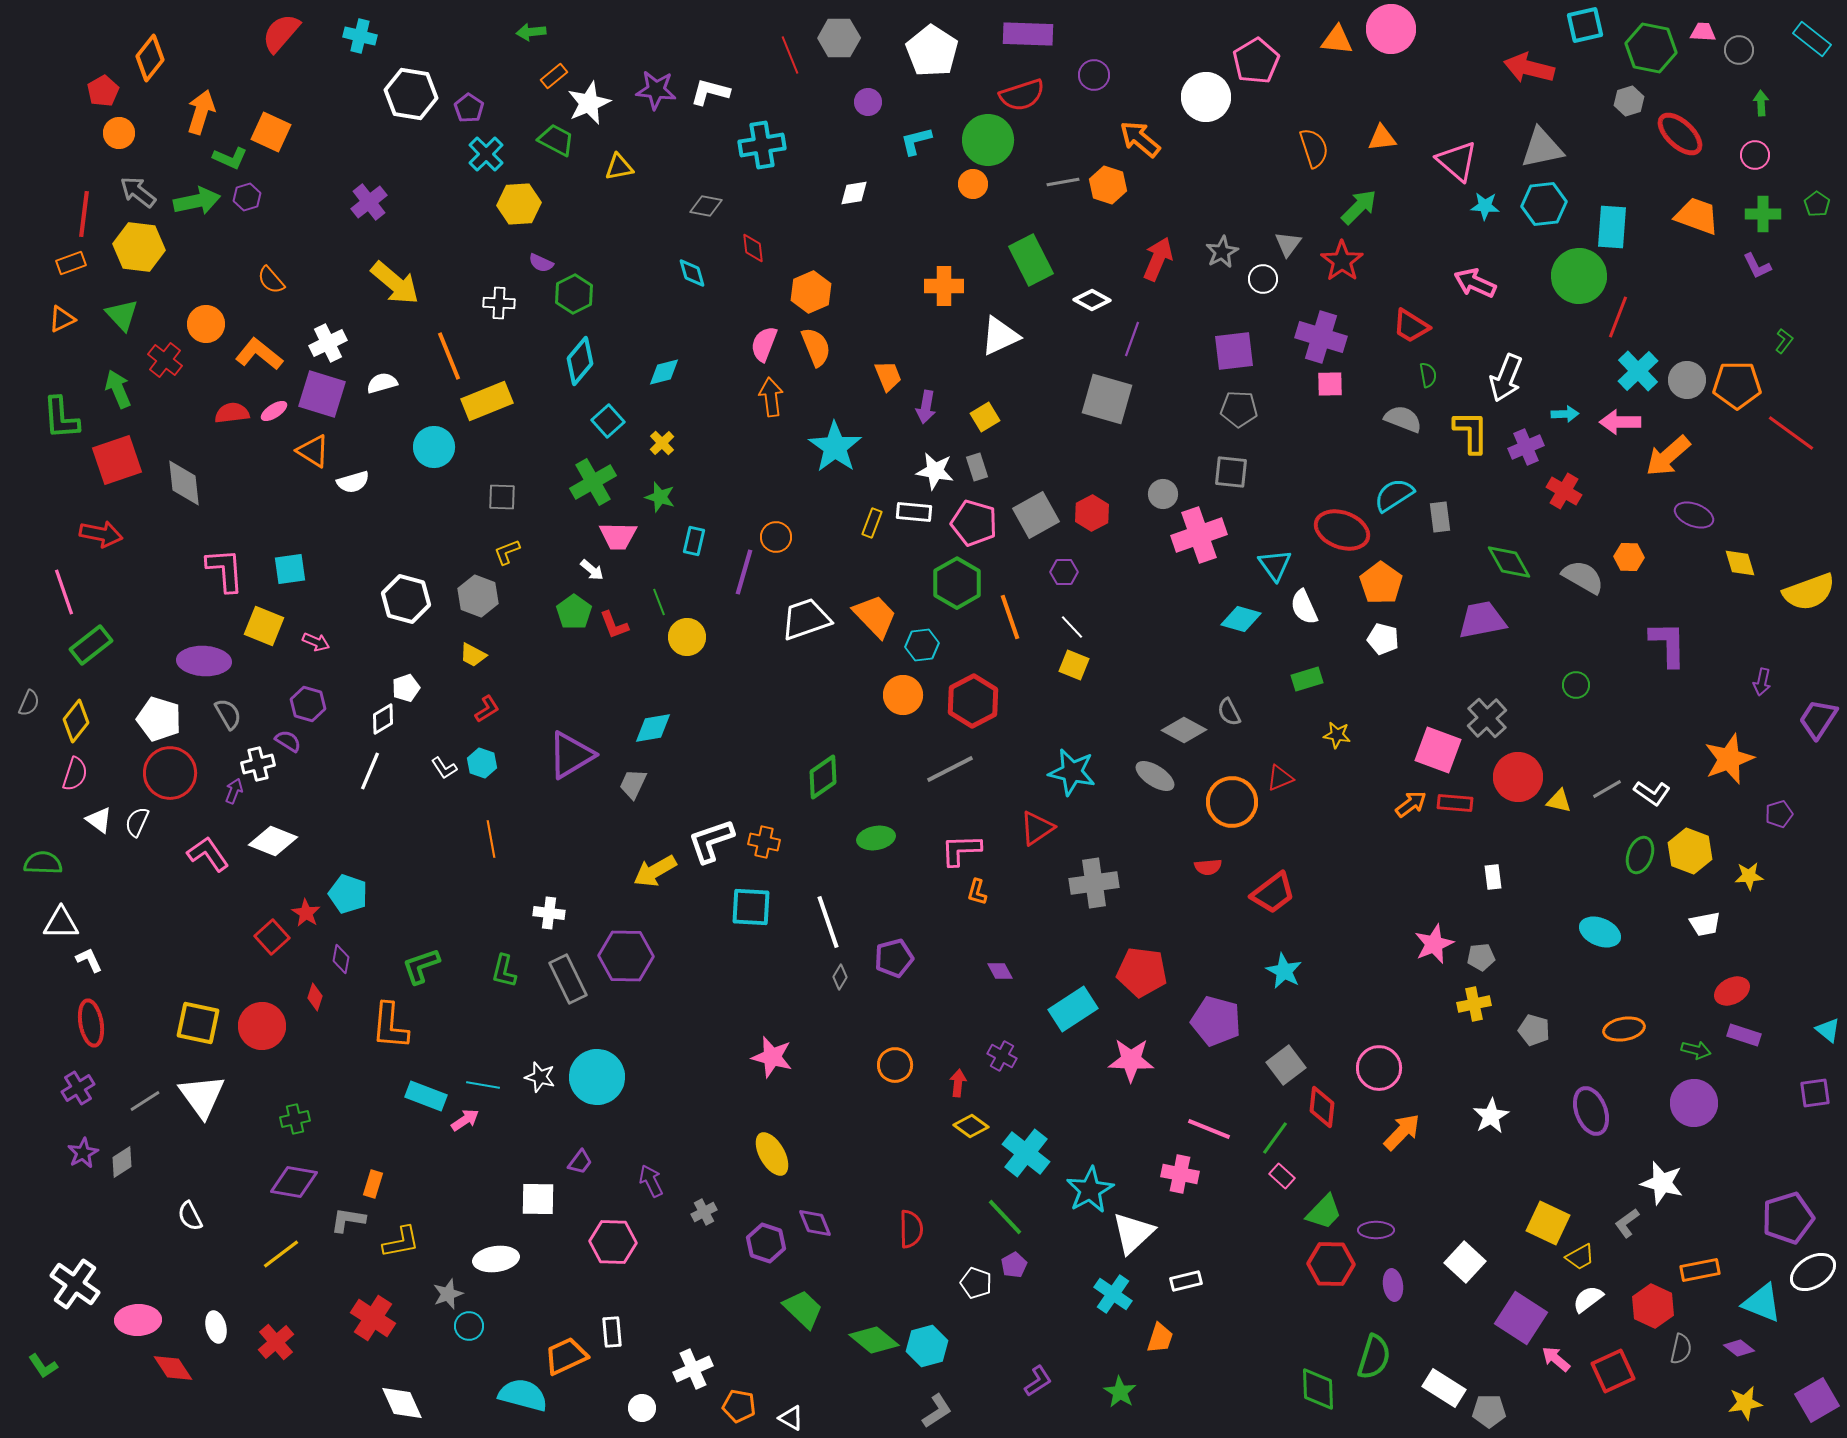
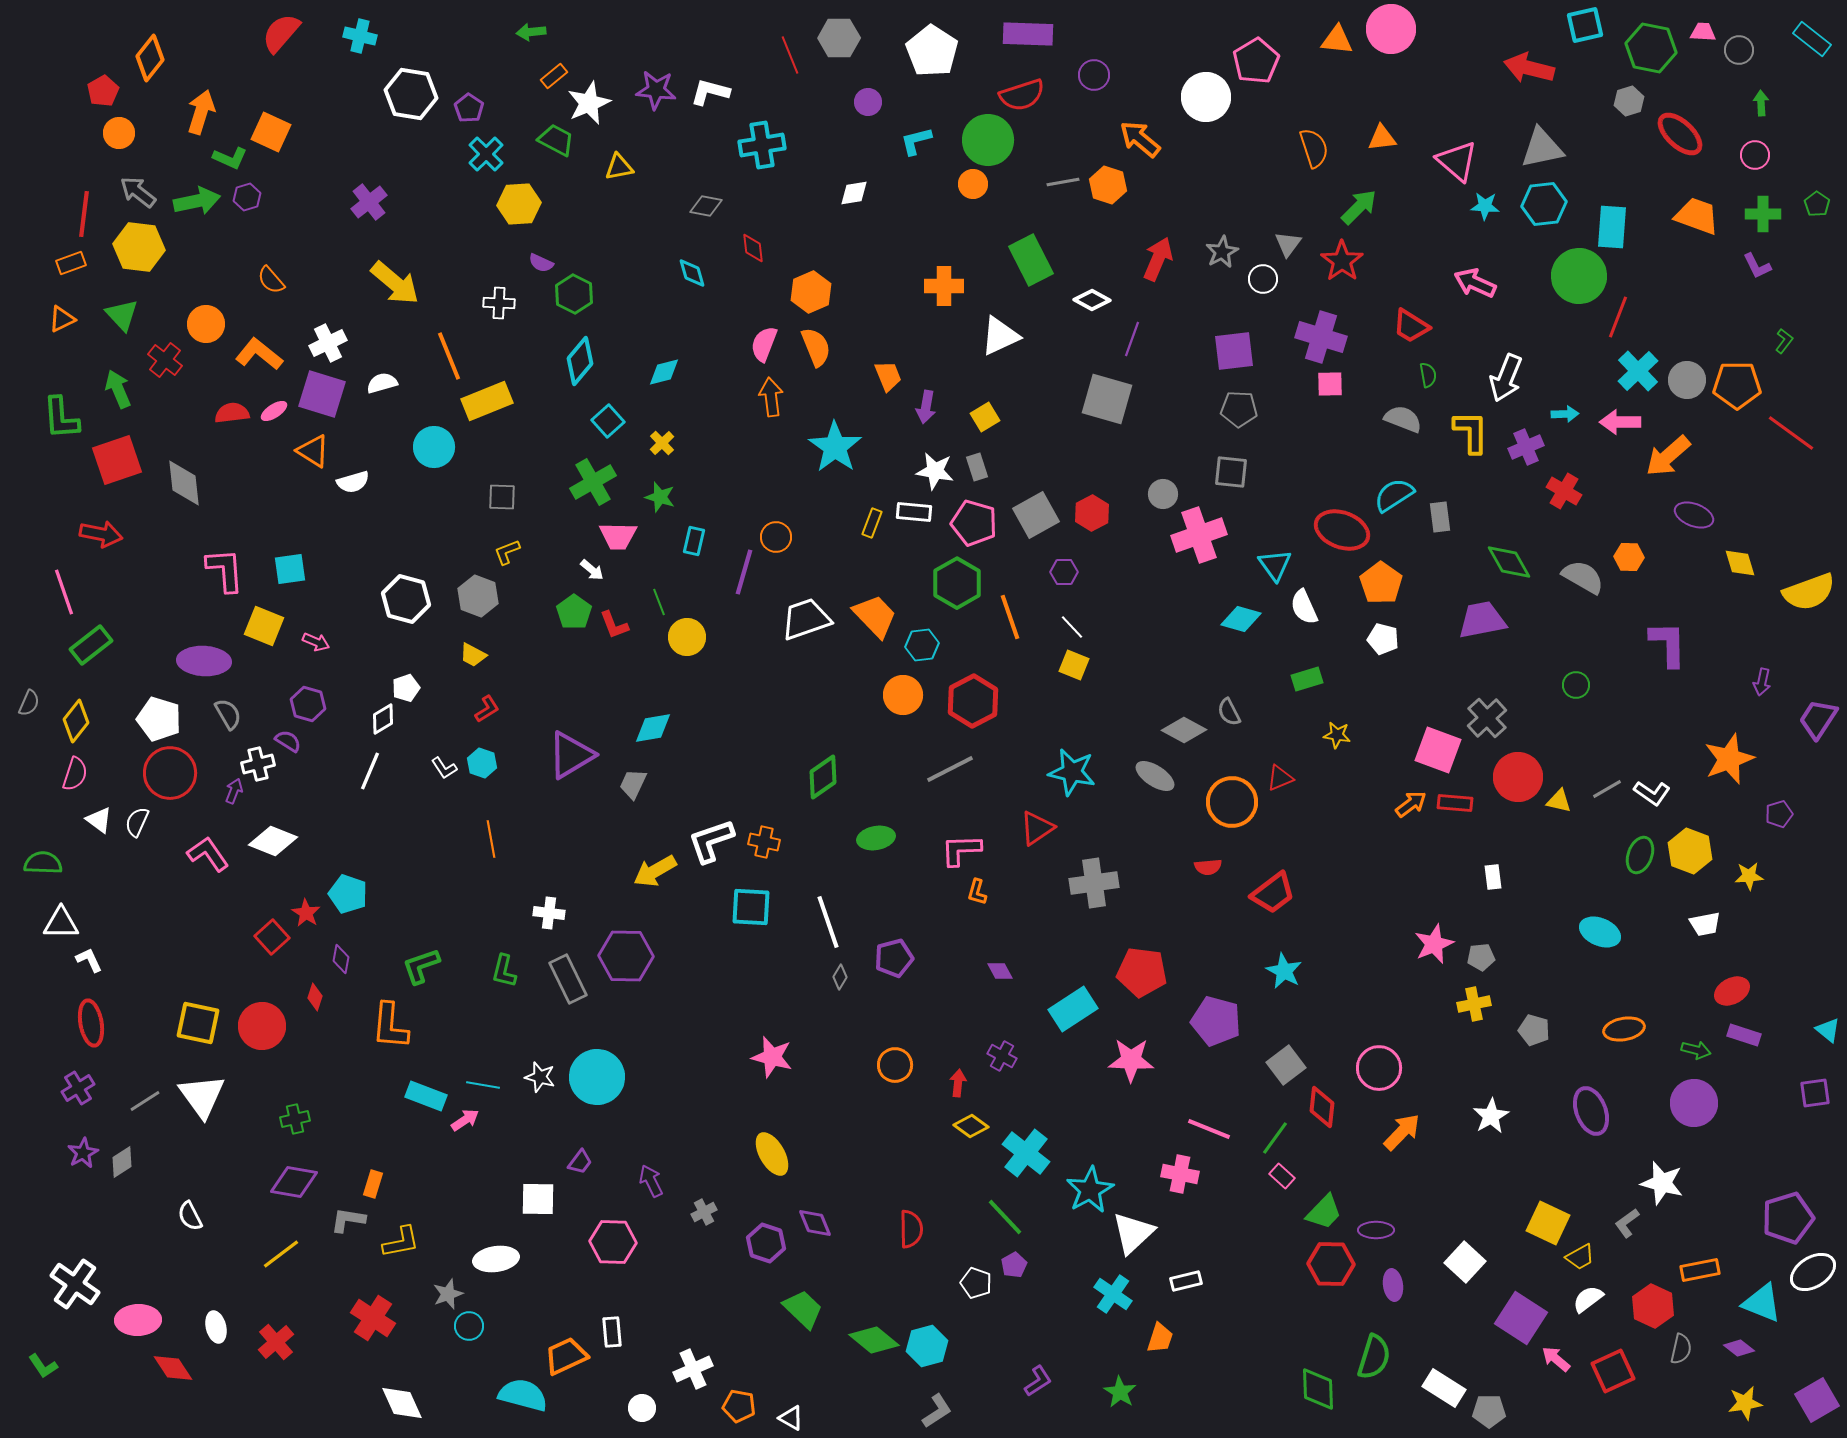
green hexagon at (574, 294): rotated 6 degrees counterclockwise
